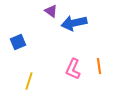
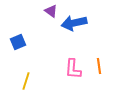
pink L-shape: rotated 20 degrees counterclockwise
yellow line: moved 3 px left
